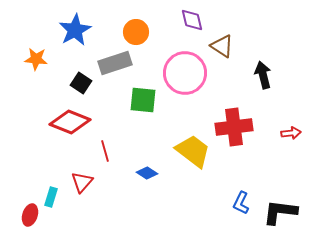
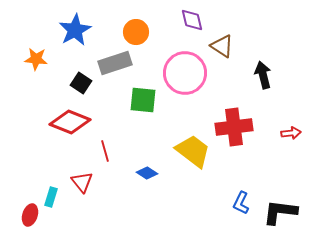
red triangle: rotated 20 degrees counterclockwise
